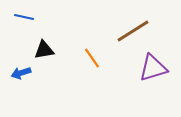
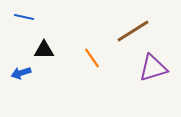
black triangle: rotated 10 degrees clockwise
